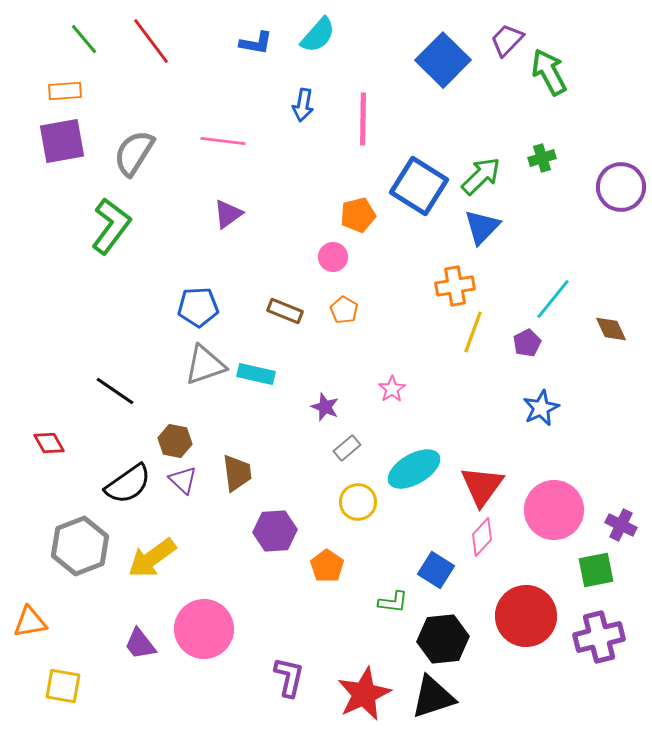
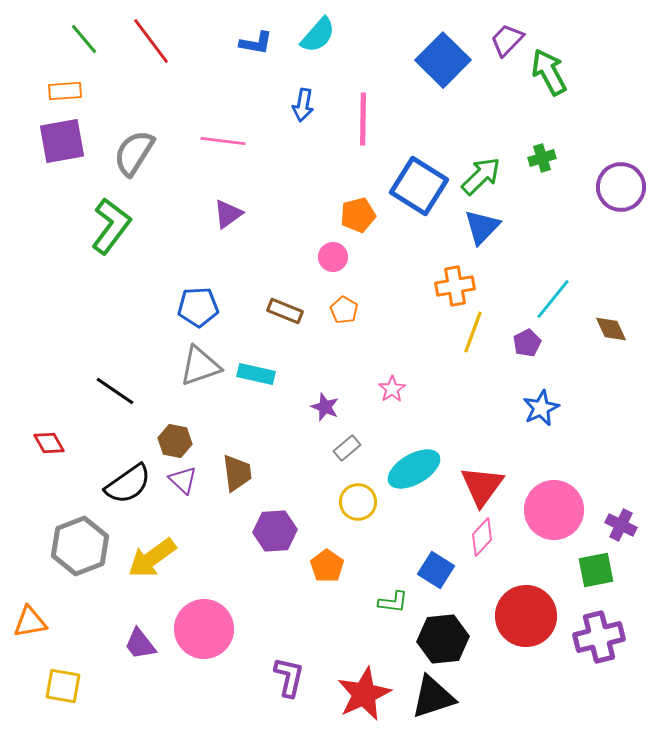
gray triangle at (205, 365): moved 5 px left, 1 px down
